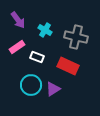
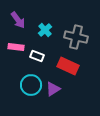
cyan cross: rotated 16 degrees clockwise
pink rectangle: moved 1 px left; rotated 42 degrees clockwise
white rectangle: moved 1 px up
